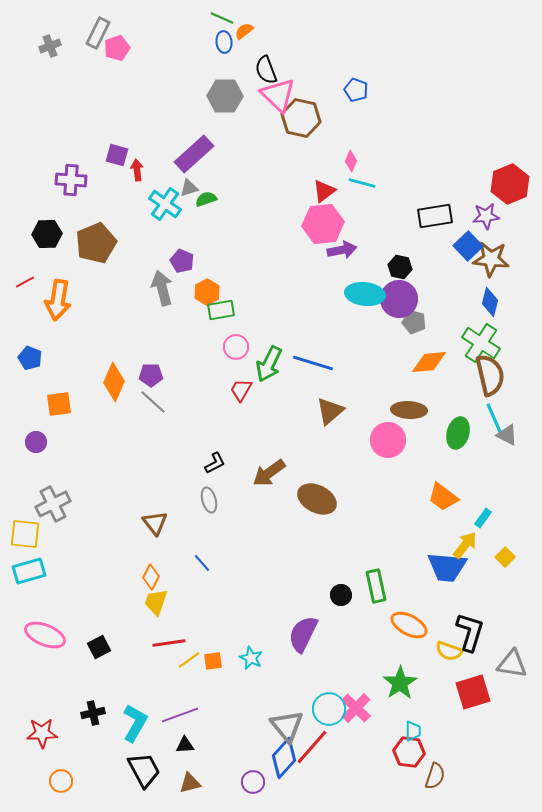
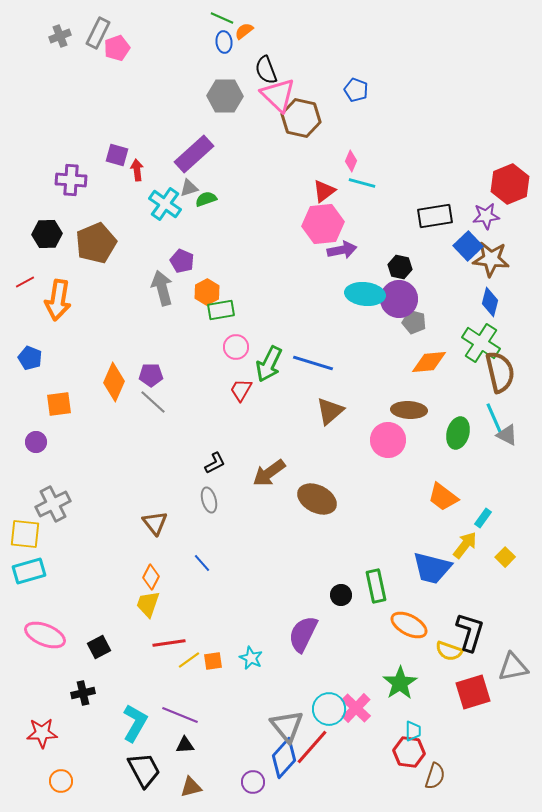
gray cross at (50, 46): moved 10 px right, 10 px up
brown semicircle at (490, 375): moved 10 px right, 3 px up
blue trapezoid at (447, 567): moved 15 px left, 1 px down; rotated 9 degrees clockwise
yellow trapezoid at (156, 602): moved 8 px left, 2 px down
gray triangle at (512, 664): moved 1 px right, 3 px down; rotated 20 degrees counterclockwise
black cross at (93, 713): moved 10 px left, 20 px up
purple line at (180, 715): rotated 42 degrees clockwise
brown triangle at (190, 783): moved 1 px right, 4 px down
